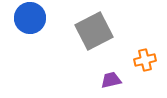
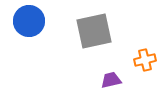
blue circle: moved 1 px left, 3 px down
gray square: rotated 15 degrees clockwise
